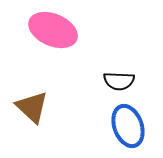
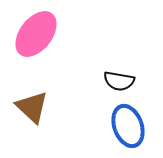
pink ellipse: moved 17 px left, 4 px down; rotated 75 degrees counterclockwise
black semicircle: rotated 8 degrees clockwise
